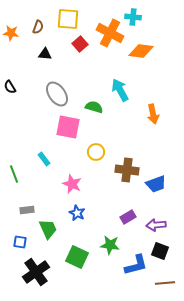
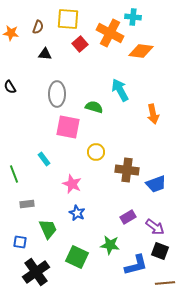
gray ellipse: rotated 35 degrees clockwise
gray rectangle: moved 6 px up
purple arrow: moved 1 px left, 2 px down; rotated 138 degrees counterclockwise
